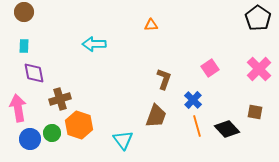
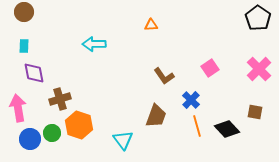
brown L-shape: moved 3 px up; rotated 125 degrees clockwise
blue cross: moved 2 px left
